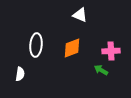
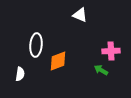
orange diamond: moved 14 px left, 13 px down
